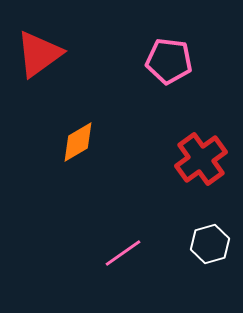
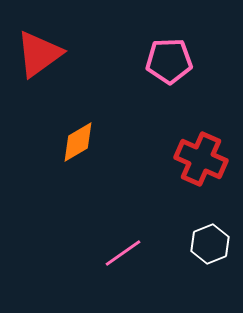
pink pentagon: rotated 9 degrees counterclockwise
red cross: rotated 30 degrees counterclockwise
white hexagon: rotated 6 degrees counterclockwise
